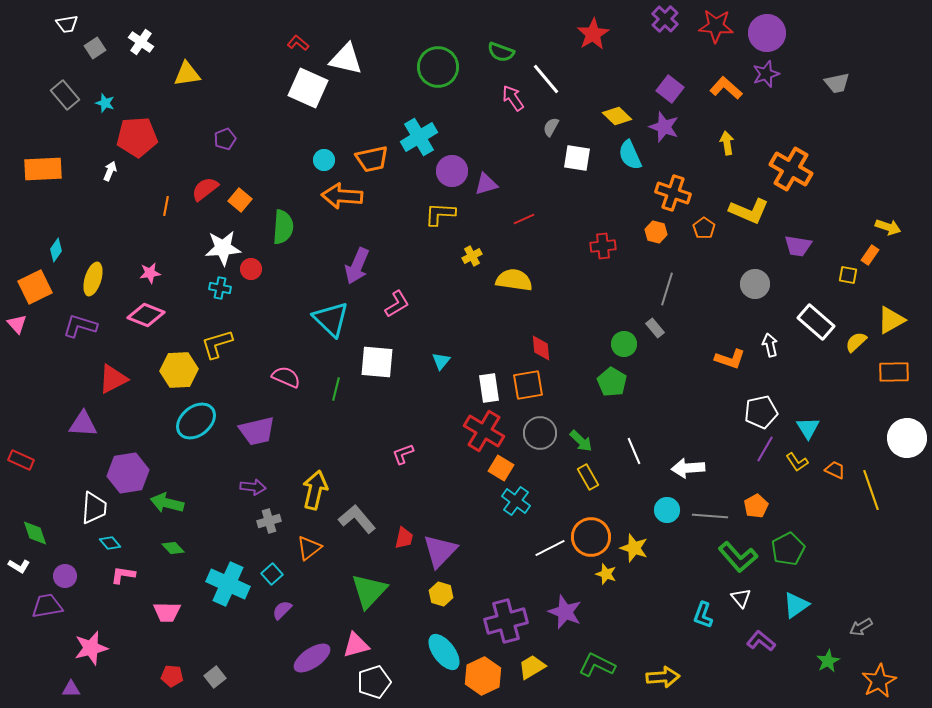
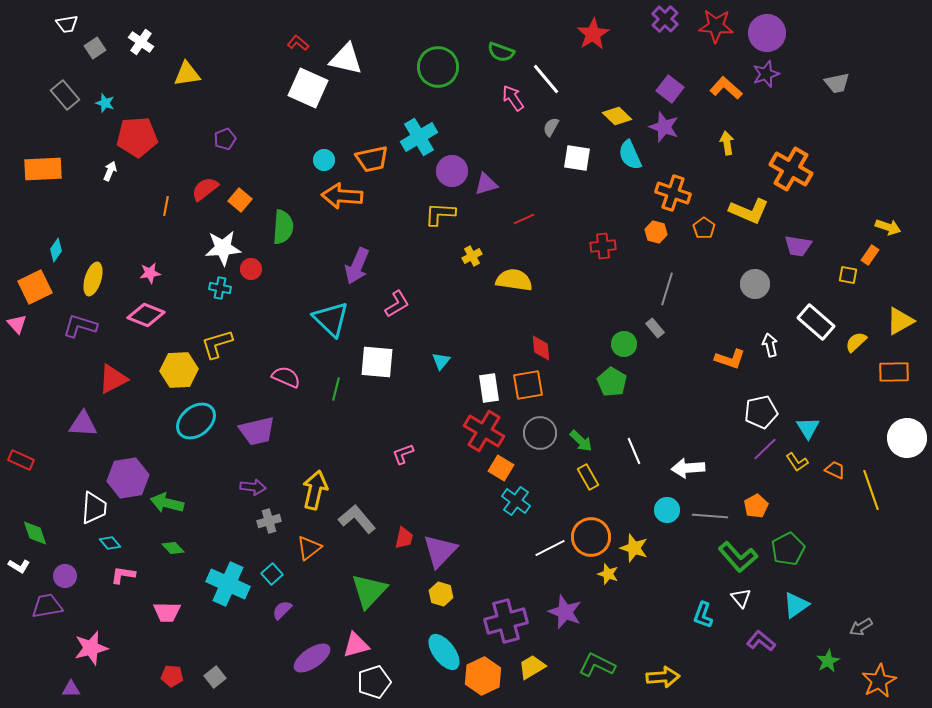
yellow triangle at (891, 320): moved 9 px right, 1 px down
purple line at (765, 449): rotated 16 degrees clockwise
purple hexagon at (128, 473): moved 5 px down
yellow star at (606, 574): moved 2 px right
